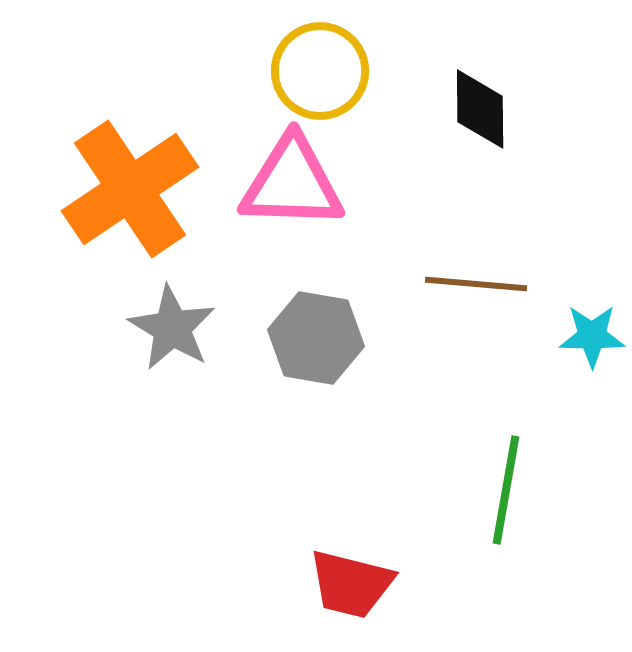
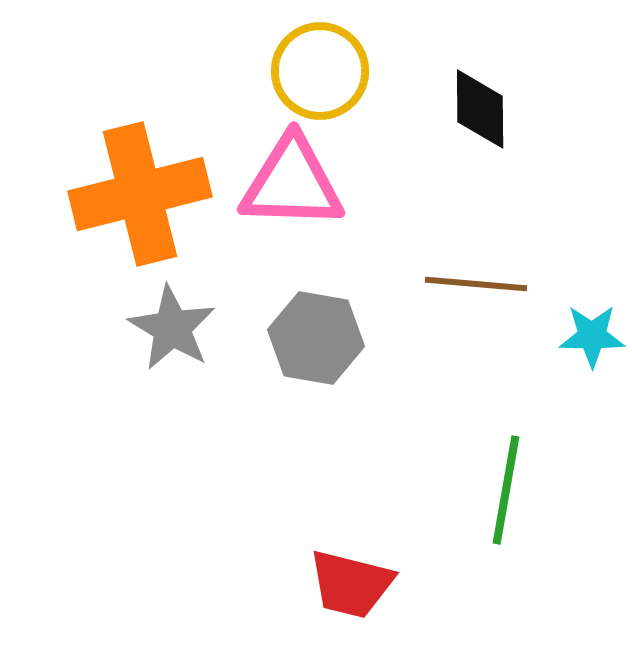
orange cross: moved 10 px right, 5 px down; rotated 20 degrees clockwise
